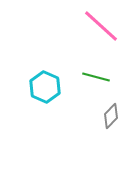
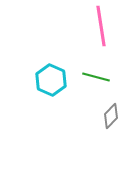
pink line: rotated 39 degrees clockwise
cyan hexagon: moved 6 px right, 7 px up
